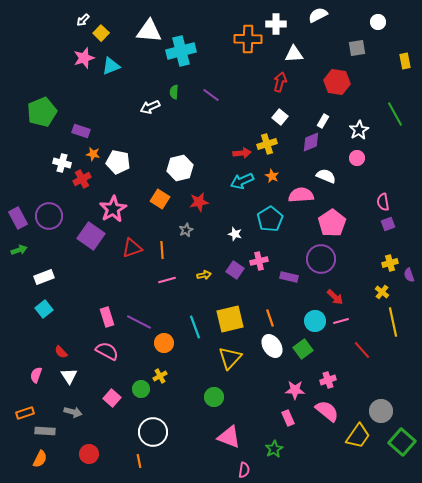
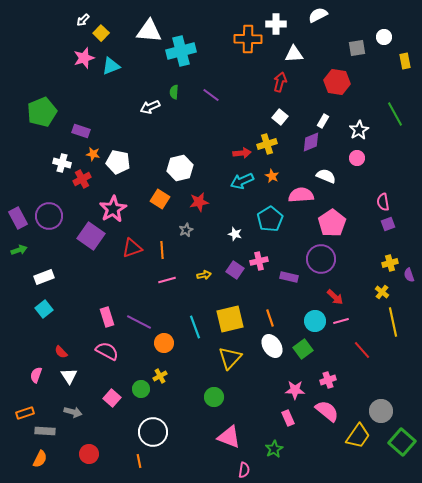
white circle at (378, 22): moved 6 px right, 15 px down
